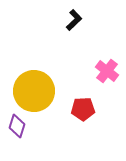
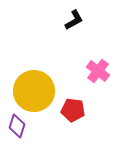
black L-shape: rotated 15 degrees clockwise
pink cross: moved 9 px left
red pentagon: moved 10 px left, 1 px down; rotated 10 degrees clockwise
